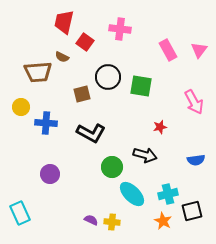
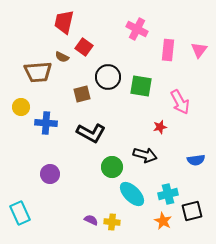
pink cross: moved 17 px right; rotated 20 degrees clockwise
red square: moved 1 px left, 5 px down
pink rectangle: rotated 35 degrees clockwise
pink arrow: moved 14 px left
